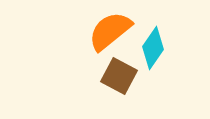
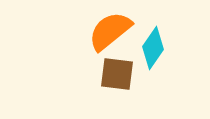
brown square: moved 2 px left, 2 px up; rotated 21 degrees counterclockwise
